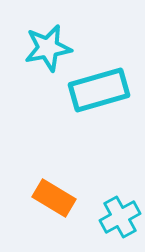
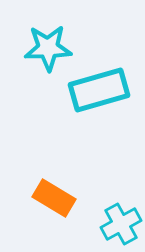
cyan star: rotated 9 degrees clockwise
cyan cross: moved 1 px right, 7 px down
